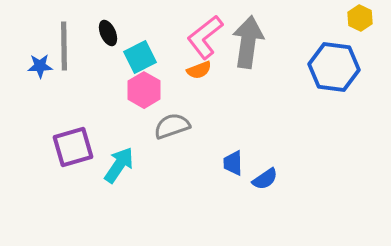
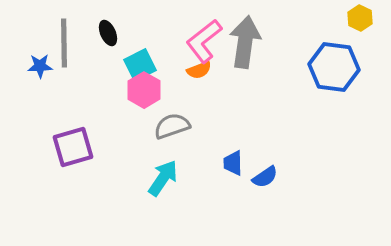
pink L-shape: moved 1 px left, 4 px down
gray arrow: moved 3 px left
gray line: moved 3 px up
cyan square: moved 8 px down
cyan arrow: moved 44 px right, 13 px down
blue semicircle: moved 2 px up
